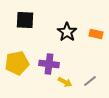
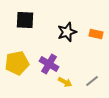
black star: rotated 18 degrees clockwise
purple cross: rotated 24 degrees clockwise
gray line: moved 2 px right
